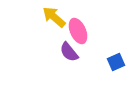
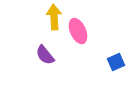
yellow arrow: rotated 45 degrees clockwise
purple semicircle: moved 24 px left, 3 px down
